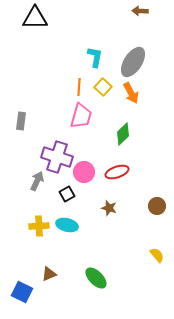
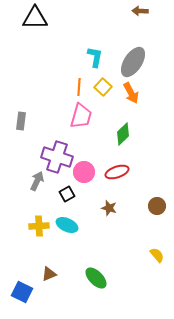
cyan ellipse: rotated 10 degrees clockwise
